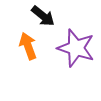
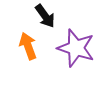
black arrow: moved 2 px right; rotated 15 degrees clockwise
